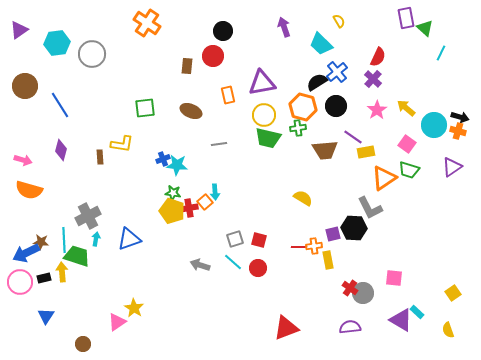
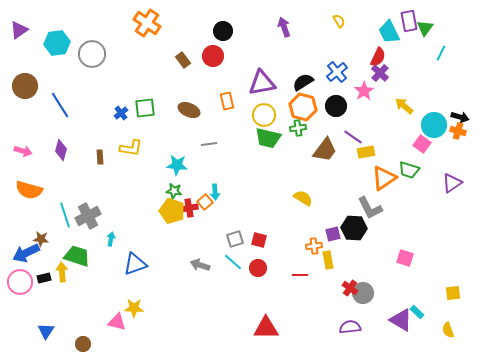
purple rectangle at (406, 18): moved 3 px right, 3 px down
green triangle at (425, 28): rotated 24 degrees clockwise
cyan trapezoid at (321, 44): moved 68 px right, 12 px up; rotated 20 degrees clockwise
brown rectangle at (187, 66): moved 4 px left, 6 px up; rotated 42 degrees counterclockwise
purple cross at (373, 79): moved 7 px right, 6 px up
black semicircle at (317, 82): moved 14 px left
orange rectangle at (228, 95): moved 1 px left, 6 px down
yellow arrow at (406, 108): moved 2 px left, 2 px up
pink star at (377, 110): moved 13 px left, 19 px up
brown ellipse at (191, 111): moved 2 px left, 1 px up
yellow L-shape at (122, 144): moved 9 px right, 4 px down
gray line at (219, 144): moved 10 px left
pink square at (407, 144): moved 15 px right
brown trapezoid at (325, 150): rotated 48 degrees counterclockwise
blue cross at (163, 159): moved 42 px left, 46 px up; rotated 16 degrees counterclockwise
pink arrow at (23, 160): moved 9 px up
purple triangle at (452, 167): moved 16 px down
green star at (173, 193): moved 1 px right, 2 px up
cyan arrow at (96, 239): moved 15 px right
blue triangle at (129, 239): moved 6 px right, 25 px down
cyan line at (64, 240): moved 1 px right, 25 px up; rotated 15 degrees counterclockwise
brown star at (41, 242): moved 3 px up
red line at (299, 247): moved 1 px right, 28 px down
pink square at (394, 278): moved 11 px right, 20 px up; rotated 12 degrees clockwise
yellow square at (453, 293): rotated 28 degrees clockwise
yellow star at (134, 308): rotated 30 degrees counterclockwise
blue triangle at (46, 316): moved 15 px down
pink triangle at (117, 322): rotated 48 degrees clockwise
red triangle at (286, 328): moved 20 px left; rotated 20 degrees clockwise
